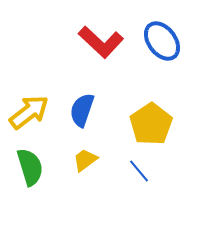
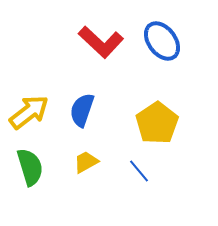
yellow pentagon: moved 6 px right, 1 px up
yellow trapezoid: moved 1 px right, 2 px down; rotated 8 degrees clockwise
